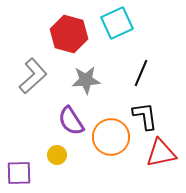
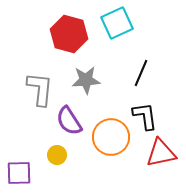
gray L-shape: moved 7 px right, 13 px down; rotated 42 degrees counterclockwise
purple semicircle: moved 2 px left
